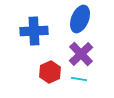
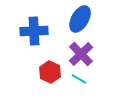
blue ellipse: rotated 8 degrees clockwise
red hexagon: rotated 10 degrees counterclockwise
cyan line: rotated 21 degrees clockwise
